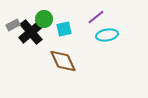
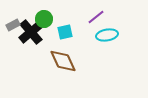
cyan square: moved 1 px right, 3 px down
